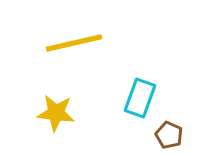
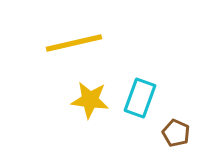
yellow star: moved 34 px right, 13 px up
brown pentagon: moved 7 px right, 2 px up
